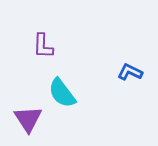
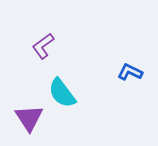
purple L-shape: rotated 52 degrees clockwise
purple triangle: moved 1 px right, 1 px up
